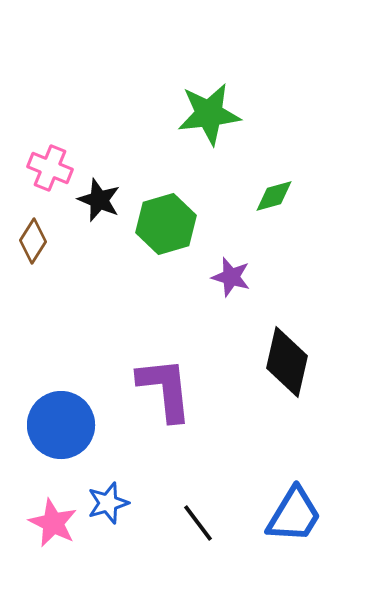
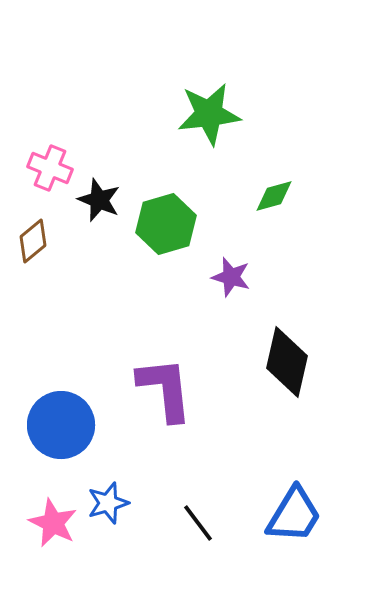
brown diamond: rotated 18 degrees clockwise
